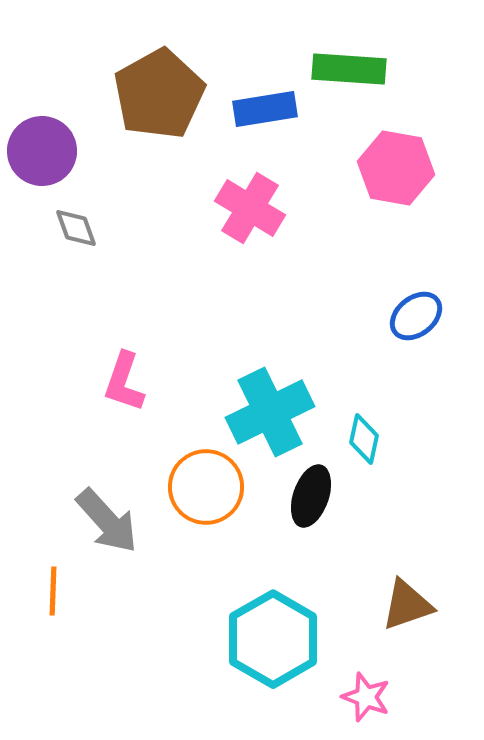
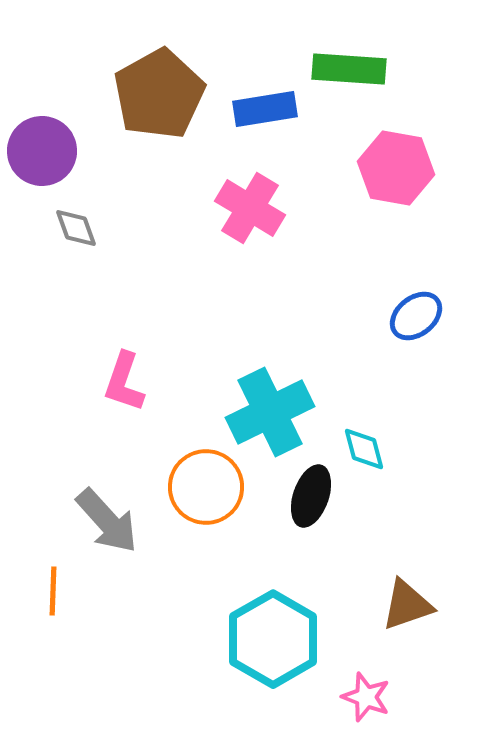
cyan diamond: moved 10 px down; rotated 27 degrees counterclockwise
